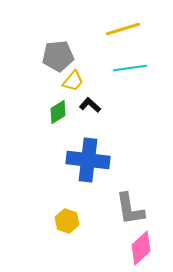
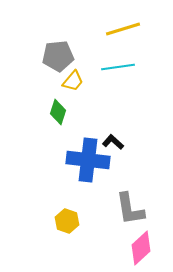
cyan line: moved 12 px left, 1 px up
black L-shape: moved 23 px right, 37 px down
green diamond: rotated 40 degrees counterclockwise
